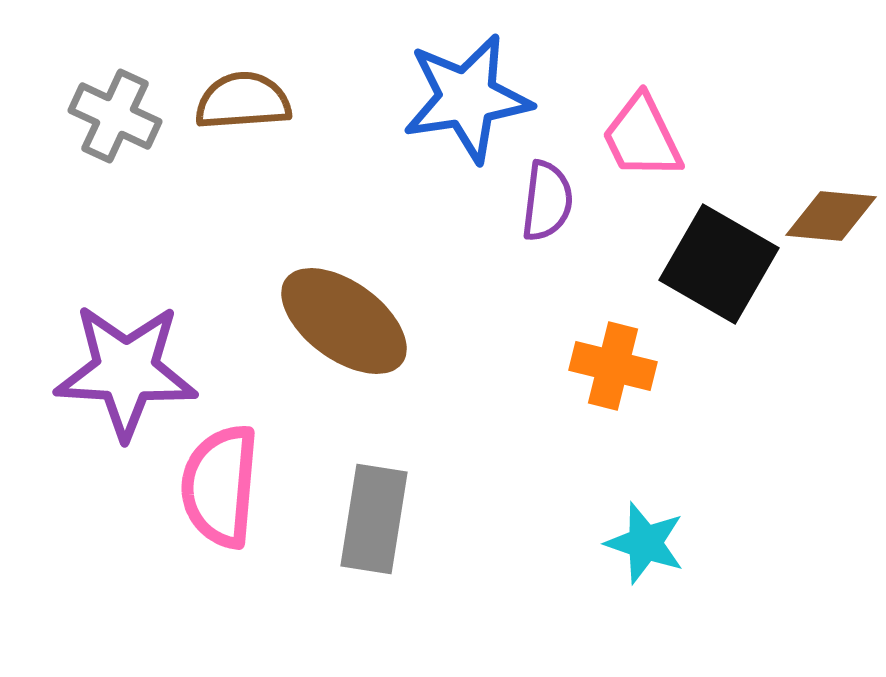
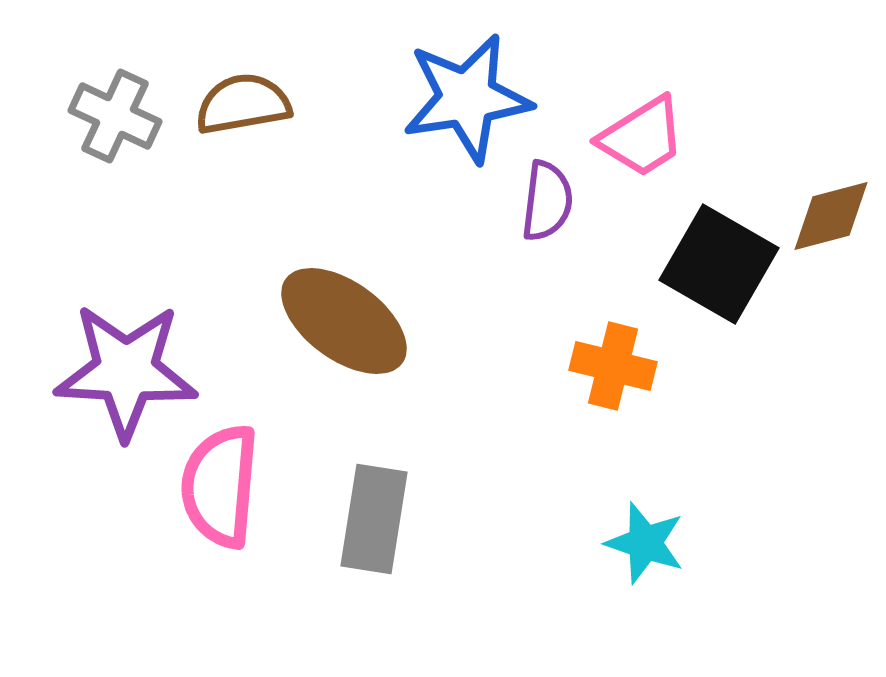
brown semicircle: moved 3 px down; rotated 6 degrees counterclockwise
pink trapezoid: rotated 96 degrees counterclockwise
brown diamond: rotated 20 degrees counterclockwise
